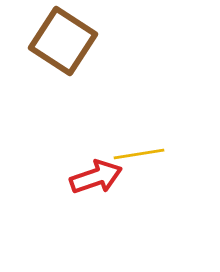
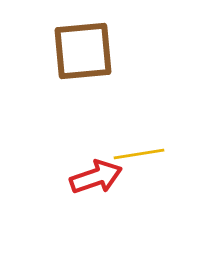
brown square: moved 20 px right, 10 px down; rotated 38 degrees counterclockwise
